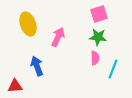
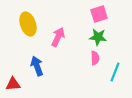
cyan line: moved 2 px right, 3 px down
red triangle: moved 2 px left, 2 px up
